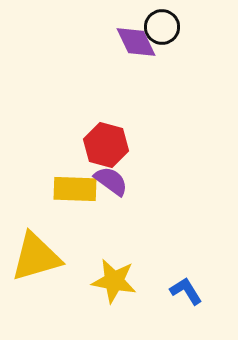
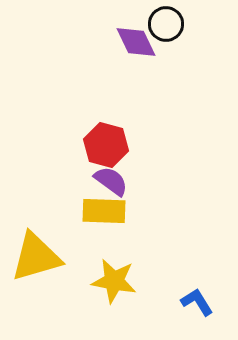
black circle: moved 4 px right, 3 px up
yellow rectangle: moved 29 px right, 22 px down
blue L-shape: moved 11 px right, 11 px down
